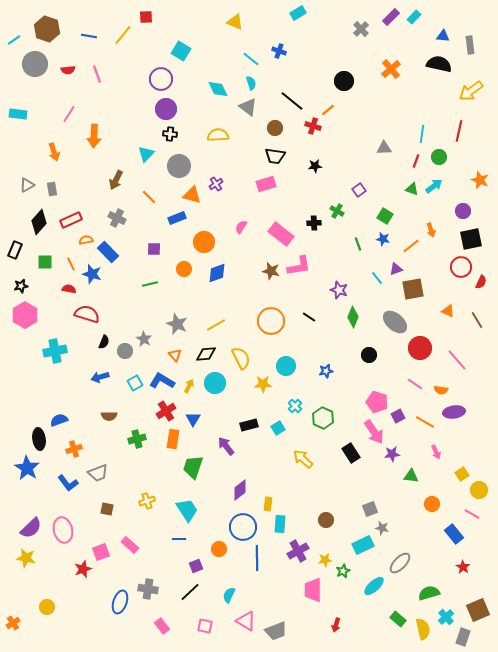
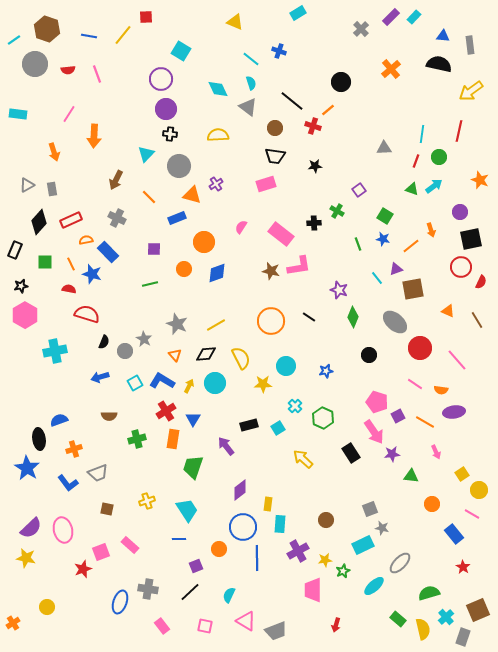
black circle at (344, 81): moved 3 px left, 1 px down
purple circle at (463, 211): moved 3 px left, 1 px down
